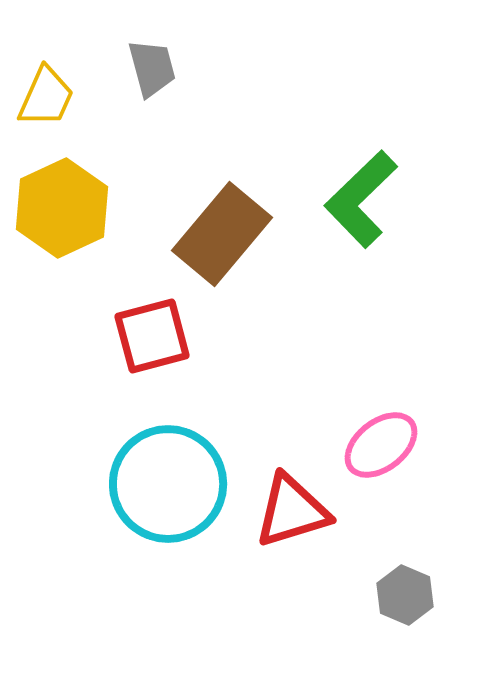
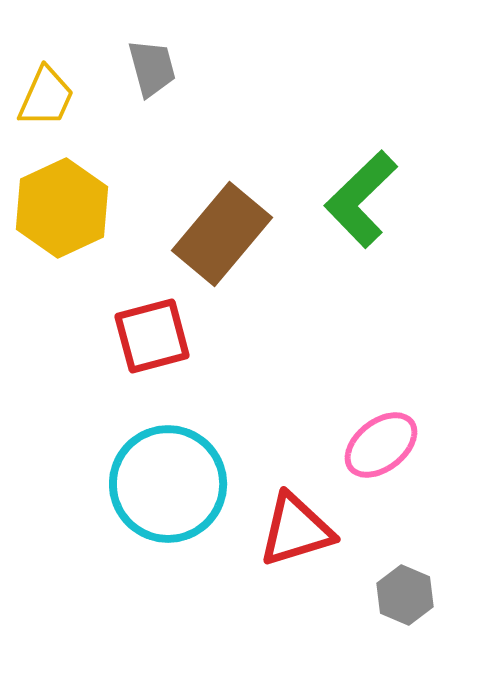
red triangle: moved 4 px right, 19 px down
